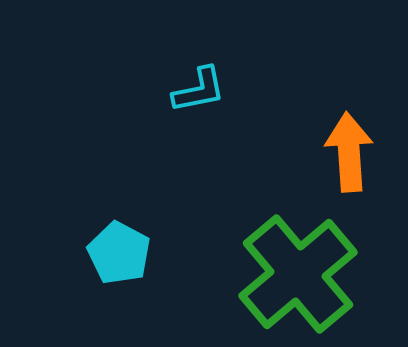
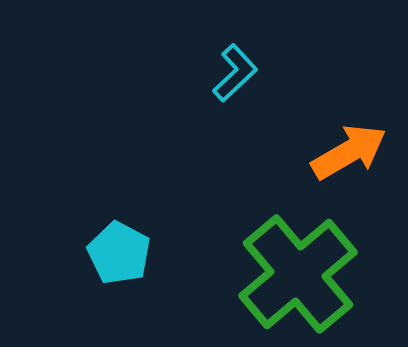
cyan L-shape: moved 36 px right, 17 px up; rotated 32 degrees counterclockwise
orange arrow: rotated 64 degrees clockwise
